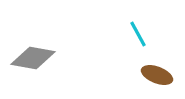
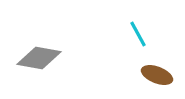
gray diamond: moved 6 px right
